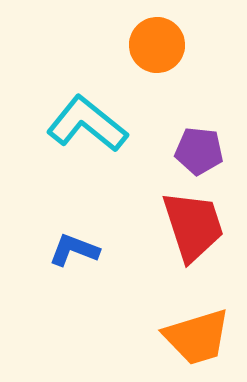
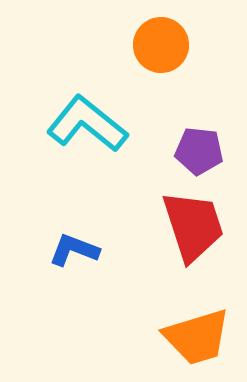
orange circle: moved 4 px right
